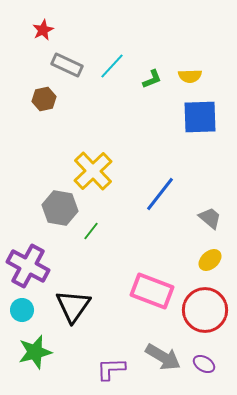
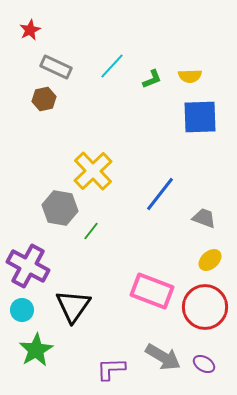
red star: moved 13 px left
gray rectangle: moved 11 px left, 2 px down
gray trapezoid: moved 6 px left; rotated 20 degrees counterclockwise
red circle: moved 3 px up
green star: moved 1 px right, 2 px up; rotated 16 degrees counterclockwise
